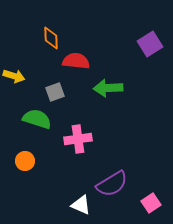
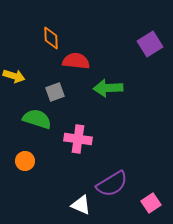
pink cross: rotated 16 degrees clockwise
